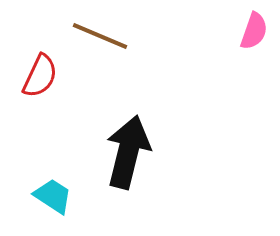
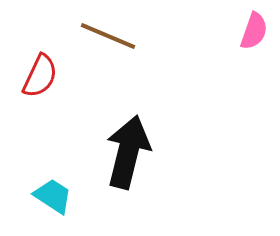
brown line: moved 8 px right
